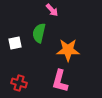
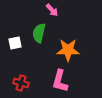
red cross: moved 2 px right
